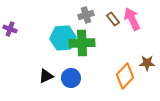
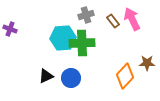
brown rectangle: moved 2 px down
